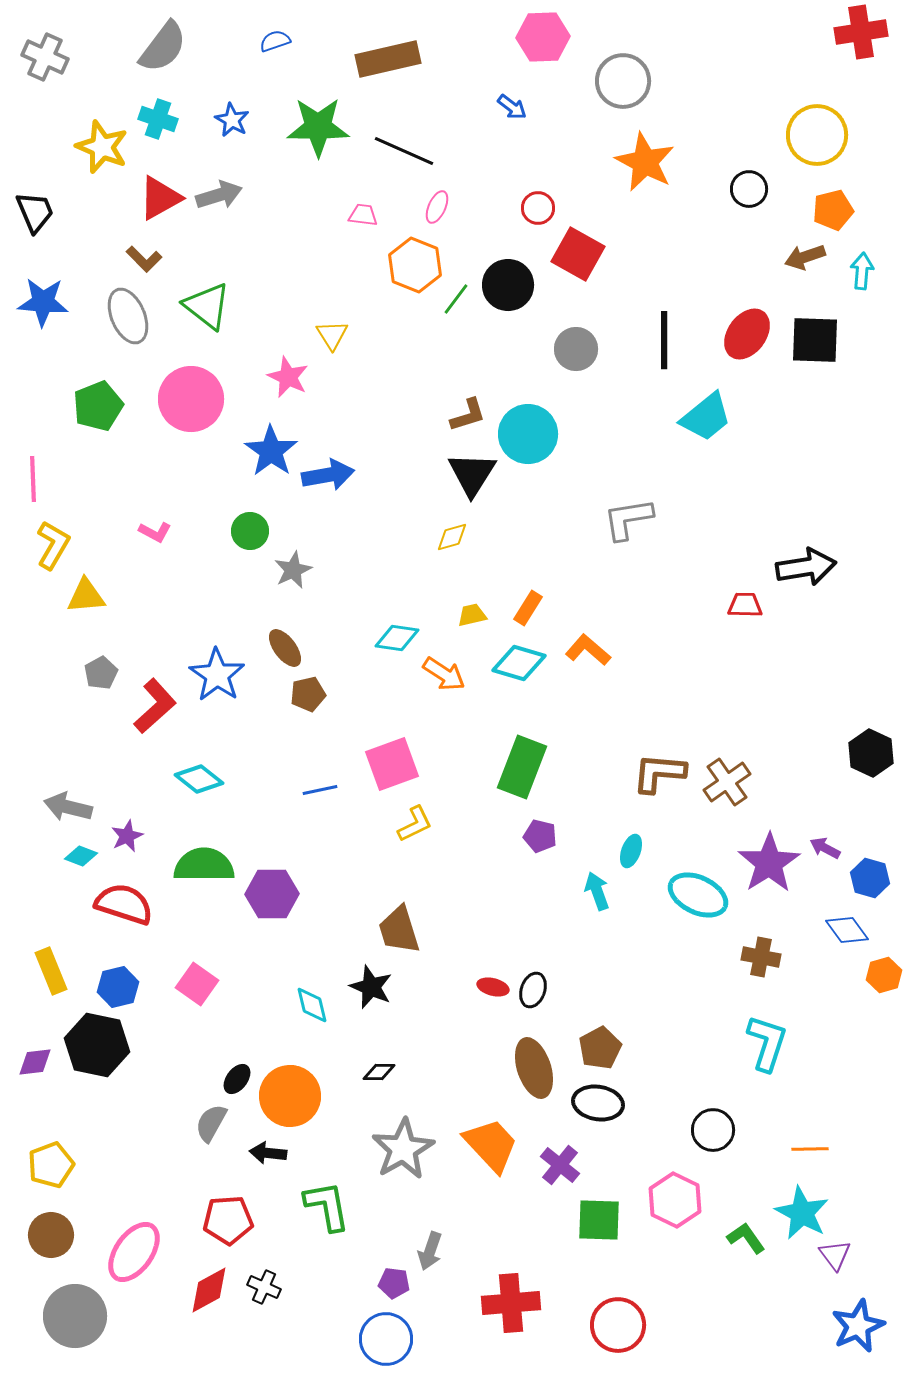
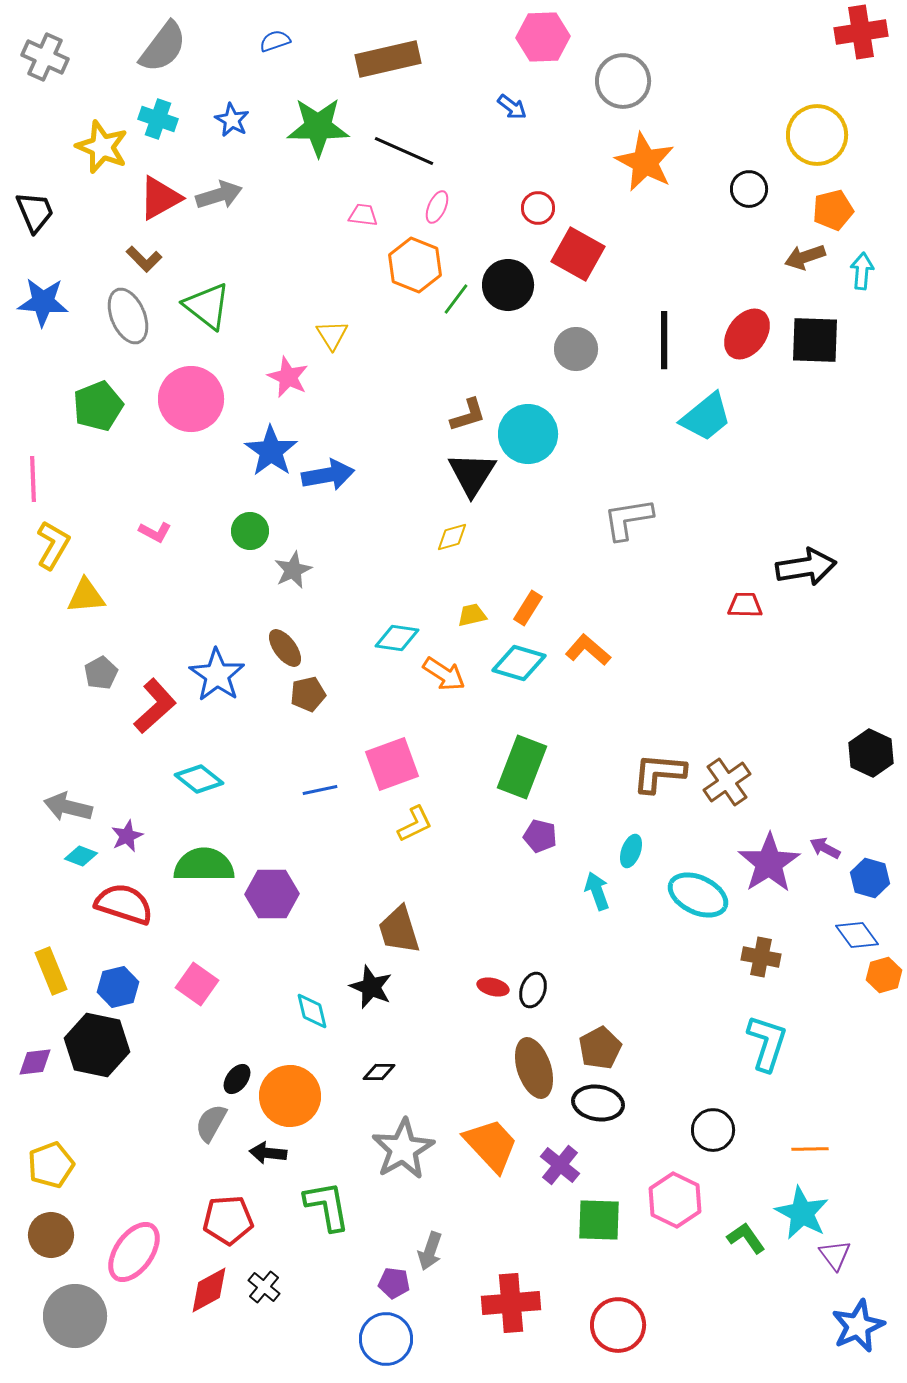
blue diamond at (847, 930): moved 10 px right, 5 px down
cyan diamond at (312, 1005): moved 6 px down
black cross at (264, 1287): rotated 16 degrees clockwise
